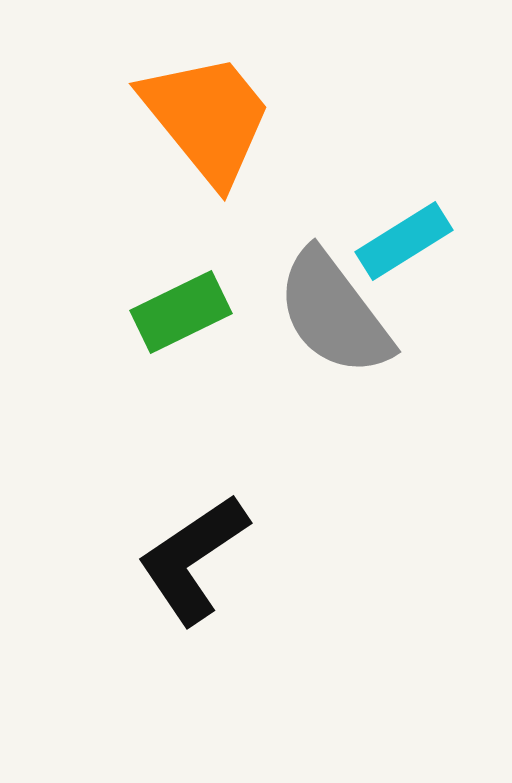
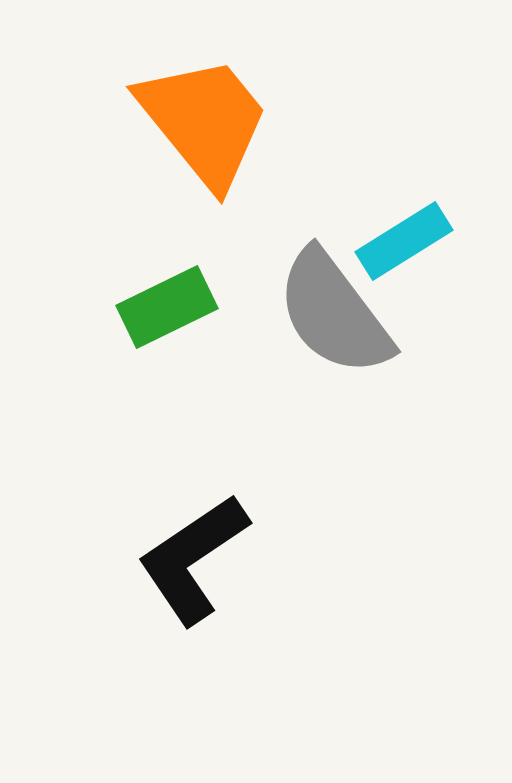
orange trapezoid: moved 3 px left, 3 px down
green rectangle: moved 14 px left, 5 px up
